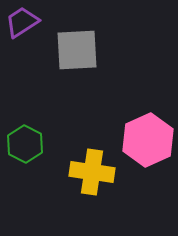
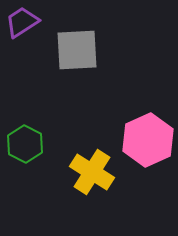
yellow cross: rotated 24 degrees clockwise
